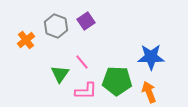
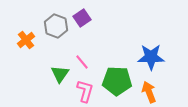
purple square: moved 4 px left, 3 px up
pink L-shape: moved 1 px left; rotated 75 degrees counterclockwise
